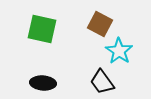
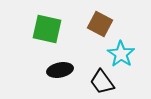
green square: moved 5 px right
cyan star: moved 2 px right, 3 px down
black ellipse: moved 17 px right, 13 px up; rotated 15 degrees counterclockwise
